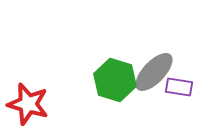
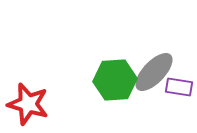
green hexagon: rotated 21 degrees counterclockwise
